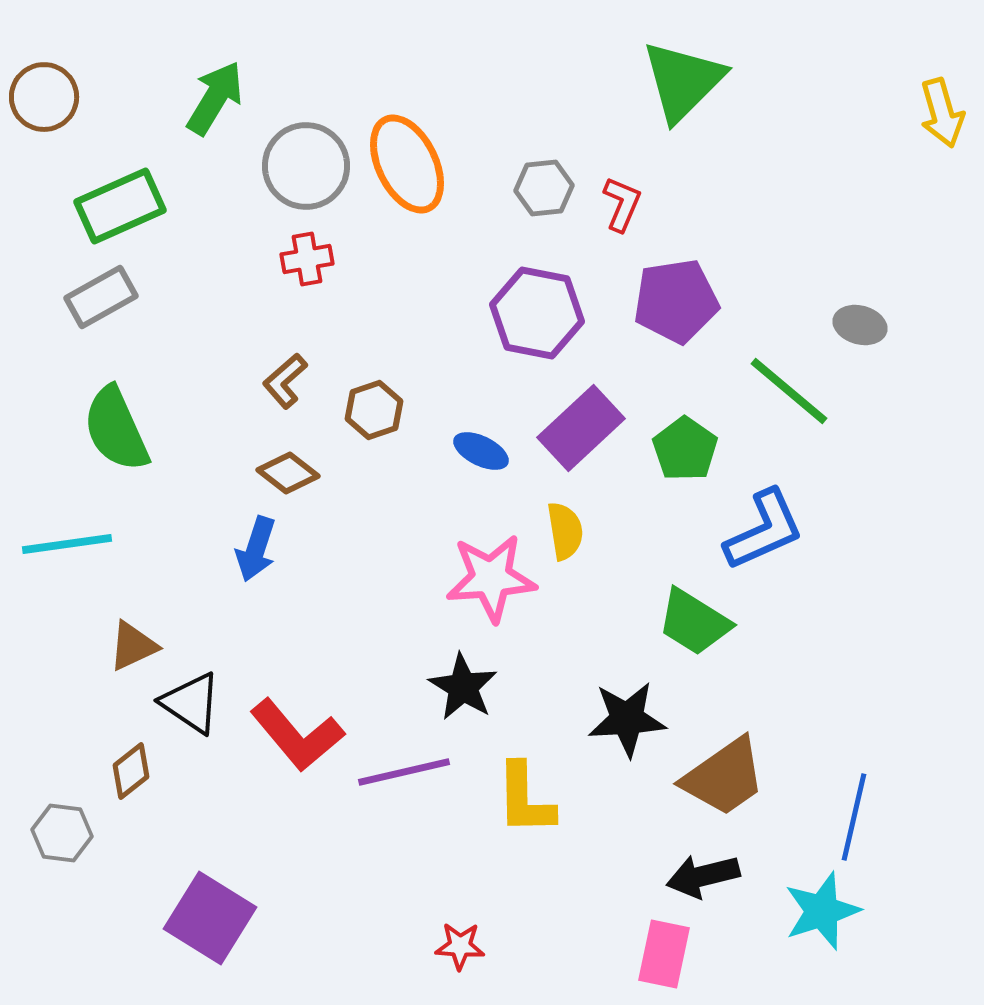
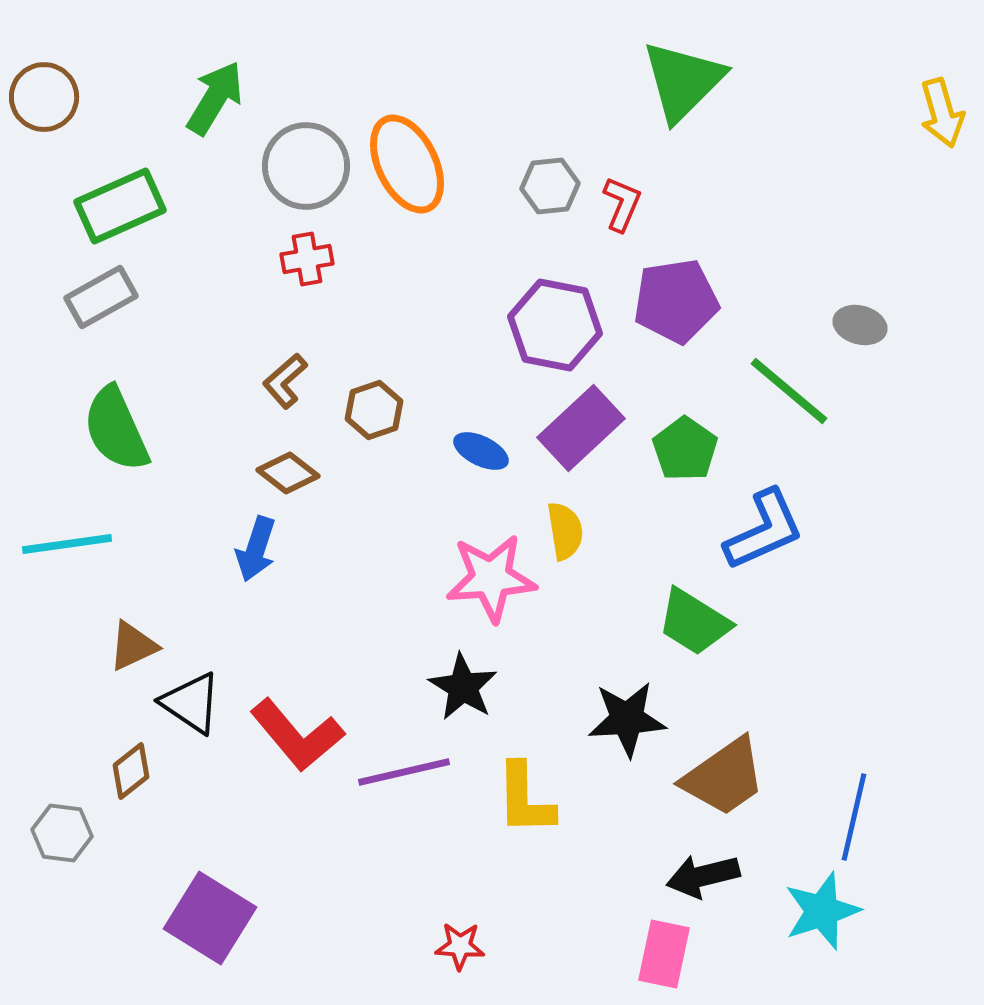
gray hexagon at (544, 188): moved 6 px right, 2 px up
purple hexagon at (537, 313): moved 18 px right, 12 px down
